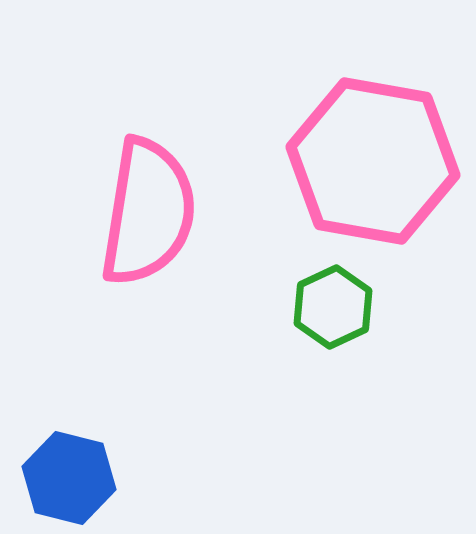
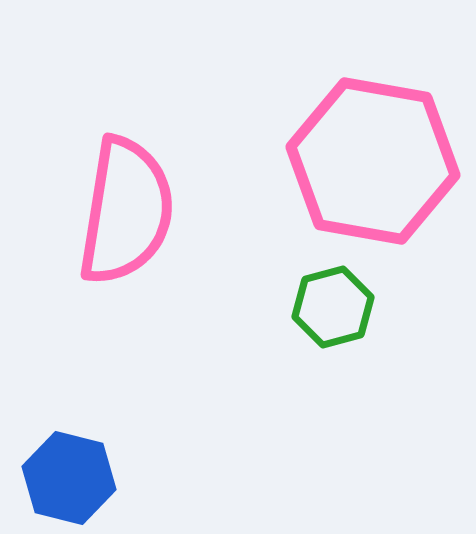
pink semicircle: moved 22 px left, 1 px up
green hexagon: rotated 10 degrees clockwise
